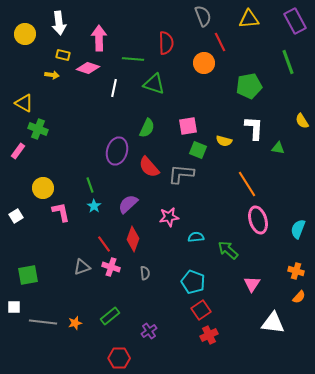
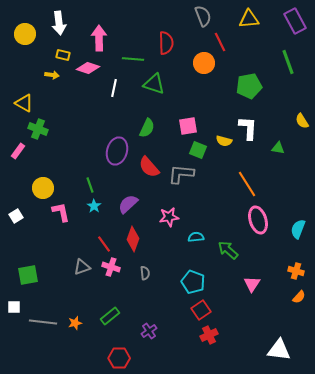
white L-shape at (254, 128): moved 6 px left
white triangle at (273, 323): moved 6 px right, 27 px down
